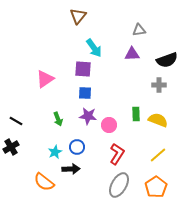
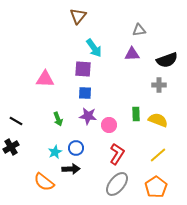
pink triangle: rotated 36 degrees clockwise
blue circle: moved 1 px left, 1 px down
gray ellipse: moved 2 px left, 1 px up; rotated 10 degrees clockwise
